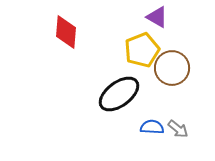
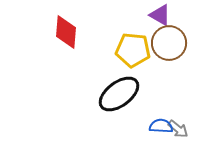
purple triangle: moved 3 px right, 2 px up
yellow pentagon: moved 9 px left; rotated 28 degrees clockwise
brown circle: moved 3 px left, 25 px up
blue semicircle: moved 9 px right, 1 px up
